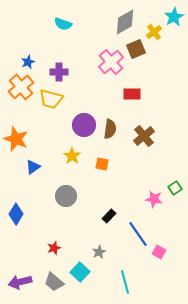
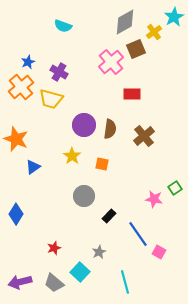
cyan semicircle: moved 2 px down
purple cross: rotated 30 degrees clockwise
gray circle: moved 18 px right
gray trapezoid: moved 1 px down
